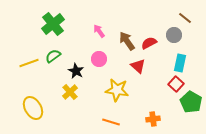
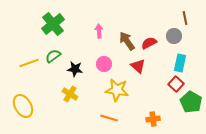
brown line: rotated 40 degrees clockwise
pink arrow: rotated 32 degrees clockwise
gray circle: moved 1 px down
pink circle: moved 5 px right, 5 px down
black star: moved 1 px left, 2 px up; rotated 21 degrees counterclockwise
yellow cross: moved 2 px down; rotated 14 degrees counterclockwise
yellow ellipse: moved 10 px left, 2 px up
orange line: moved 2 px left, 4 px up
